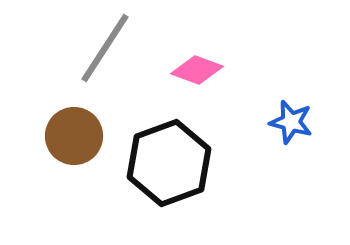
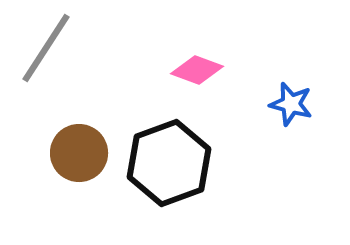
gray line: moved 59 px left
blue star: moved 18 px up
brown circle: moved 5 px right, 17 px down
